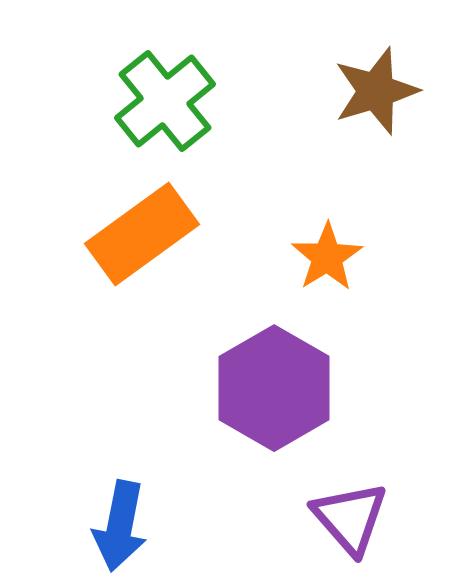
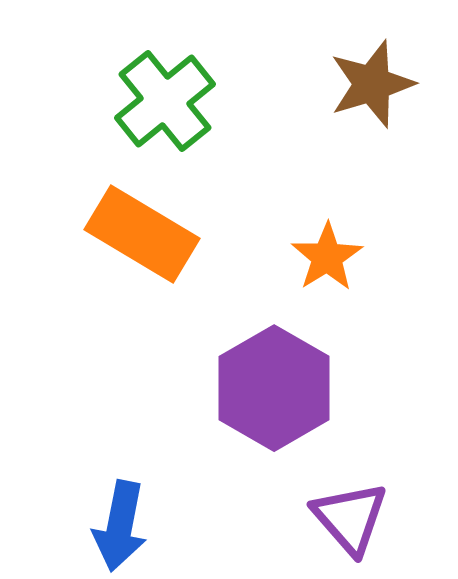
brown star: moved 4 px left, 7 px up
orange rectangle: rotated 67 degrees clockwise
